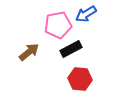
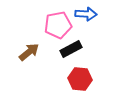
blue arrow: rotated 145 degrees counterclockwise
